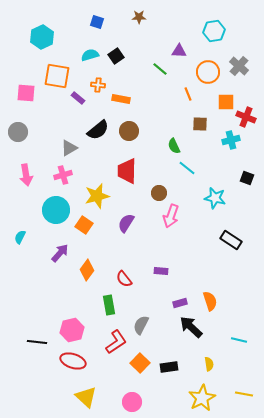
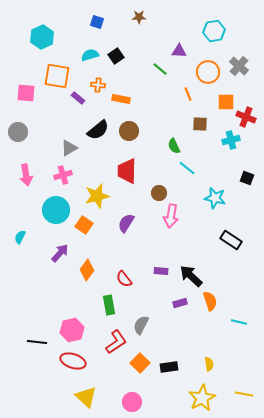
pink arrow at (171, 216): rotated 10 degrees counterclockwise
black arrow at (191, 327): moved 51 px up
cyan line at (239, 340): moved 18 px up
